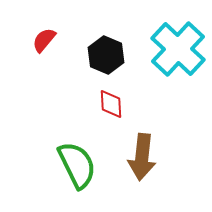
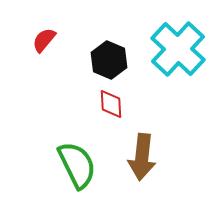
black hexagon: moved 3 px right, 5 px down
